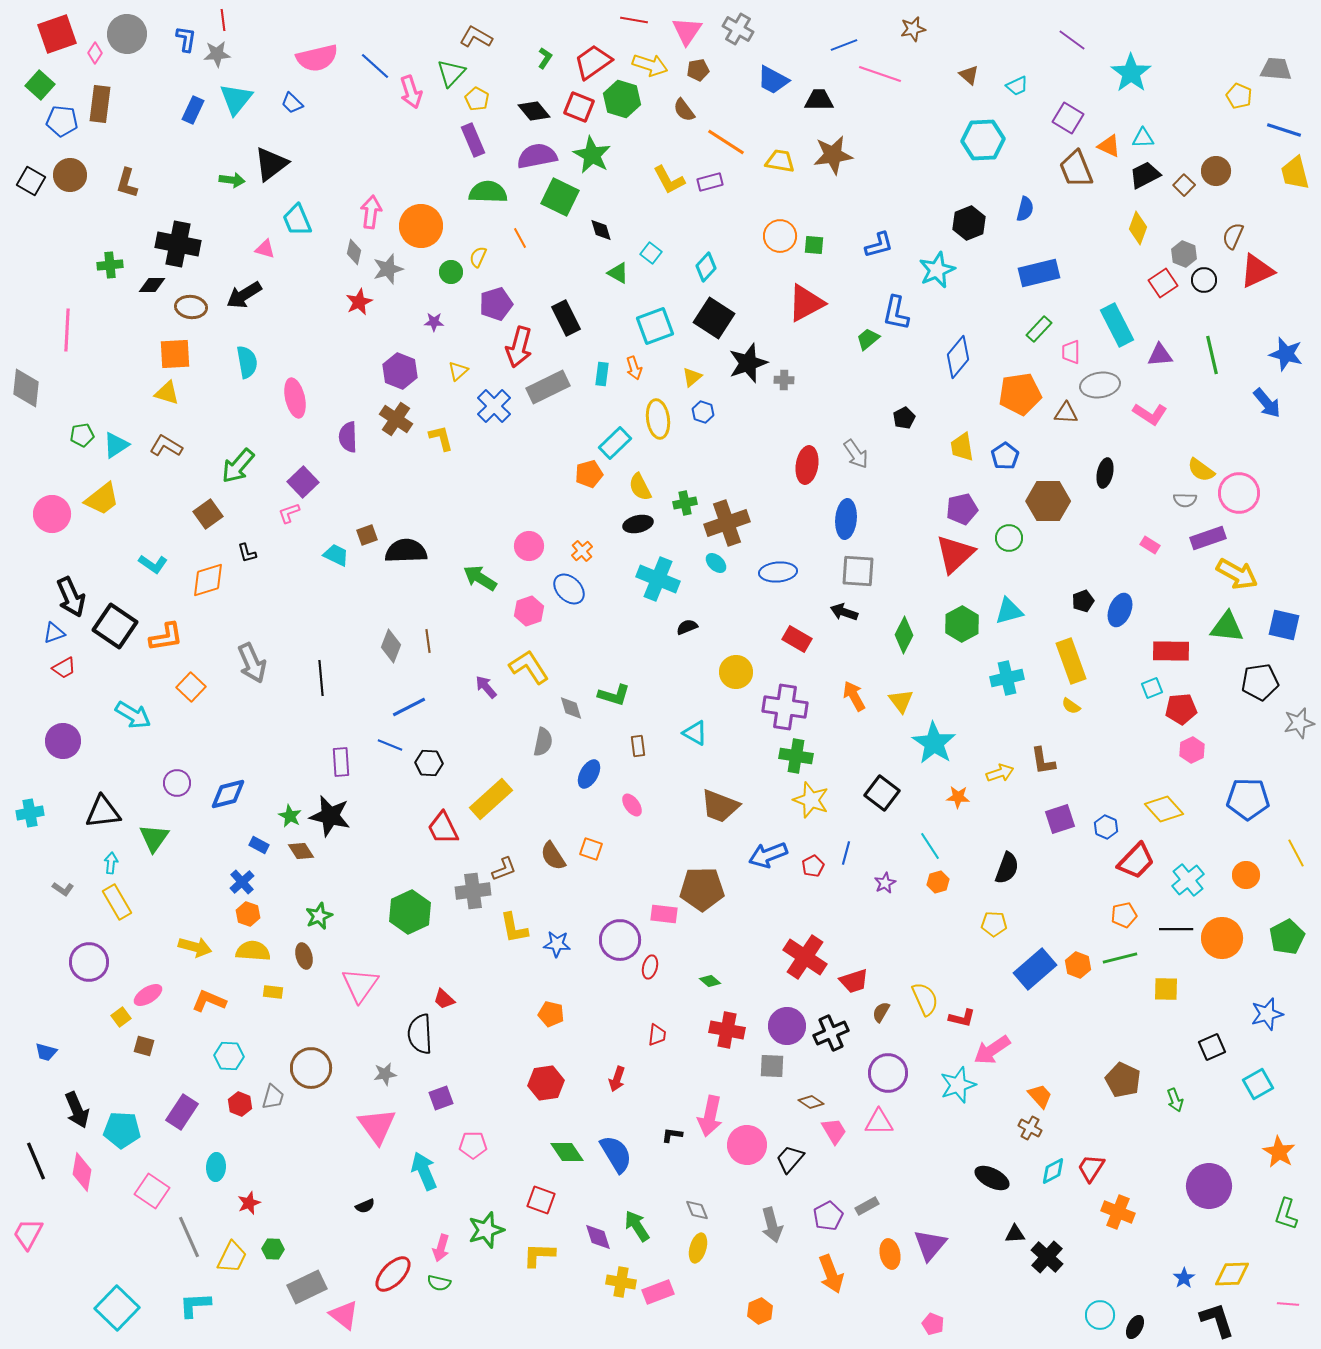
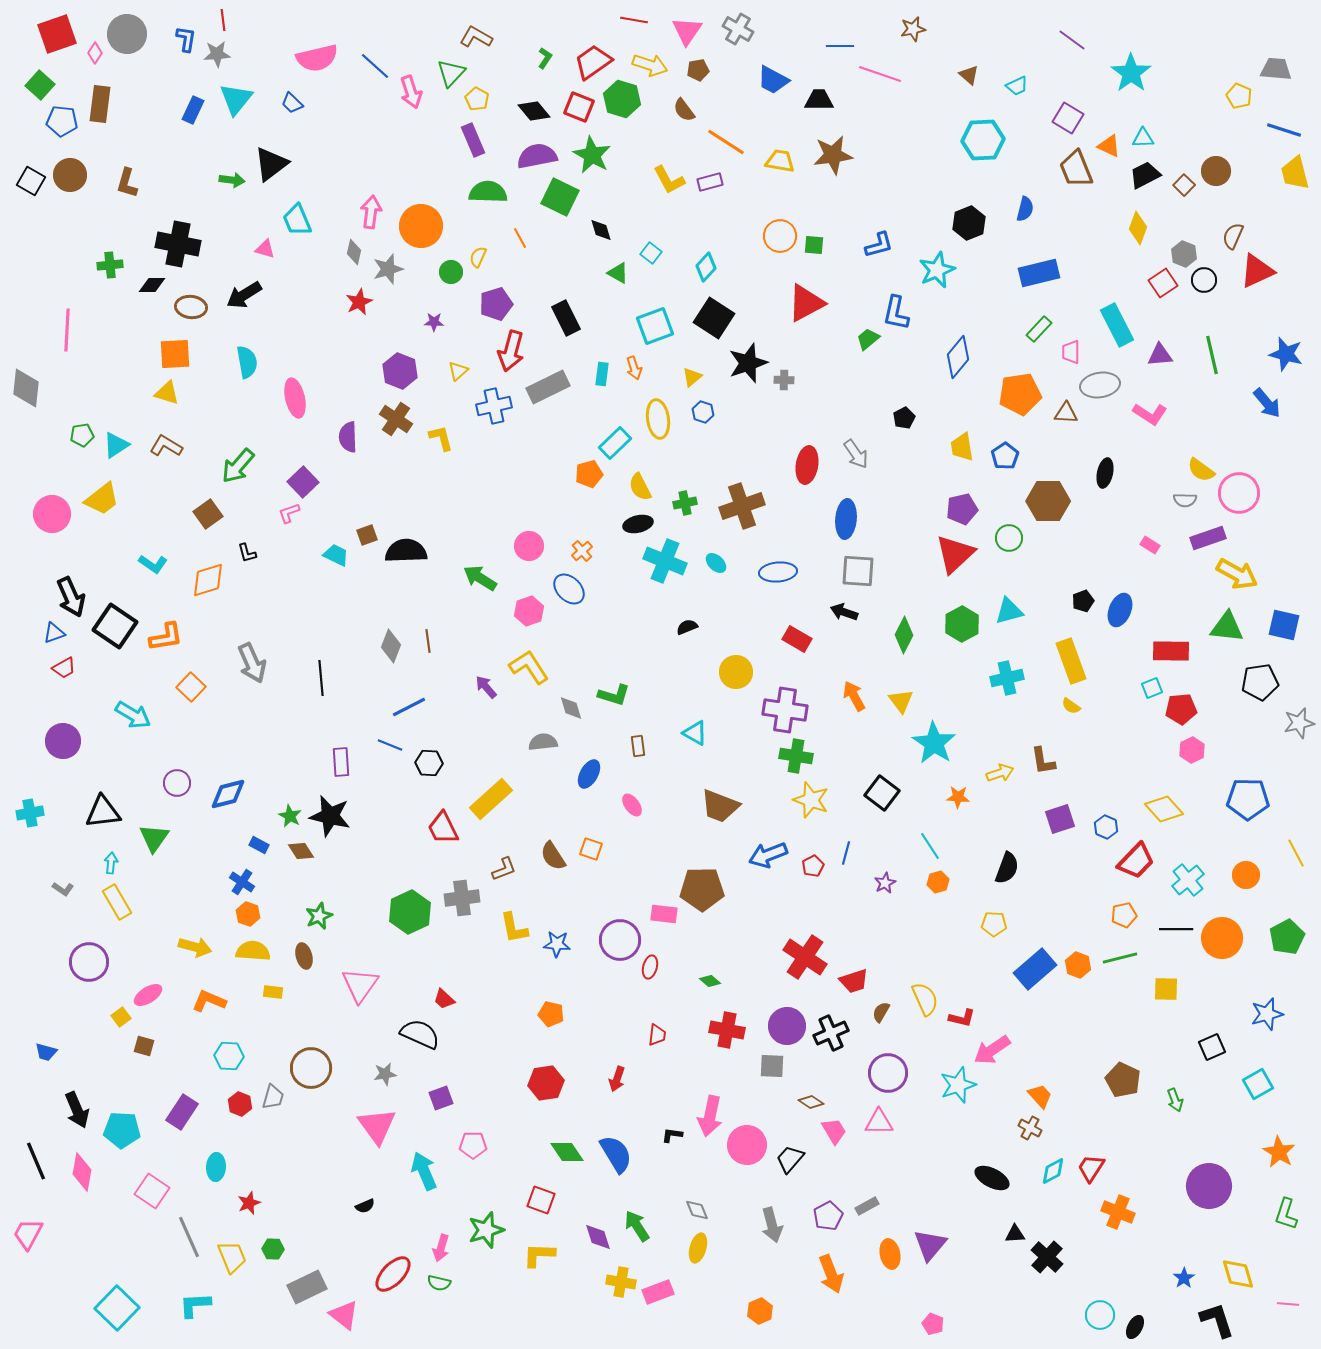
blue line at (844, 45): moved 4 px left, 1 px down; rotated 20 degrees clockwise
red arrow at (519, 347): moved 8 px left, 4 px down
blue cross at (494, 406): rotated 32 degrees clockwise
brown cross at (727, 523): moved 15 px right, 17 px up
cyan cross at (658, 579): moved 7 px right, 18 px up
purple cross at (785, 707): moved 3 px down
gray semicircle at (543, 742): rotated 108 degrees counterclockwise
blue cross at (242, 882): rotated 15 degrees counterclockwise
gray cross at (473, 891): moved 11 px left, 7 px down
black semicircle at (420, 1034): rotated 117 degrees clockwise
yellow trapezoid at (232, 1257): rotated 48 degrees counterclockwise
yellow diamond at (1232, 1274): moved 6 px right; rotated 75 degrees clockwise
